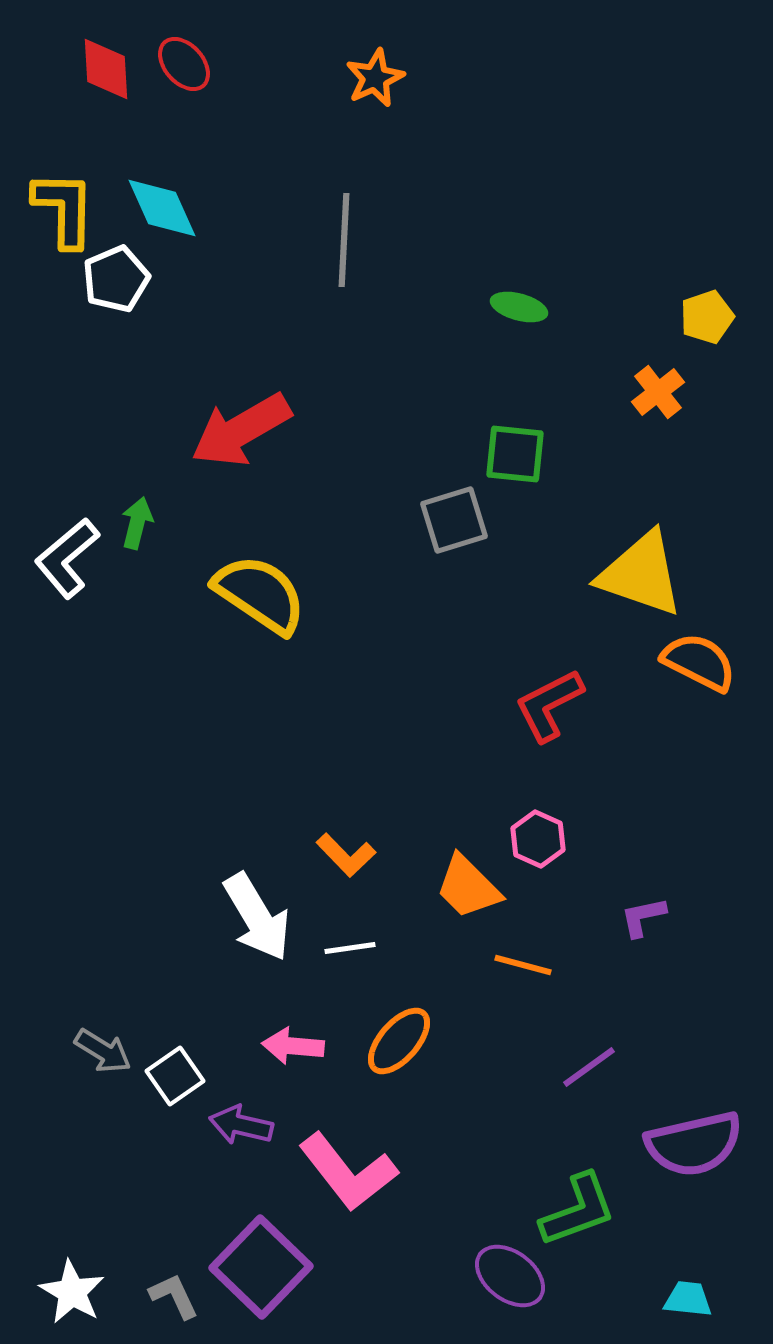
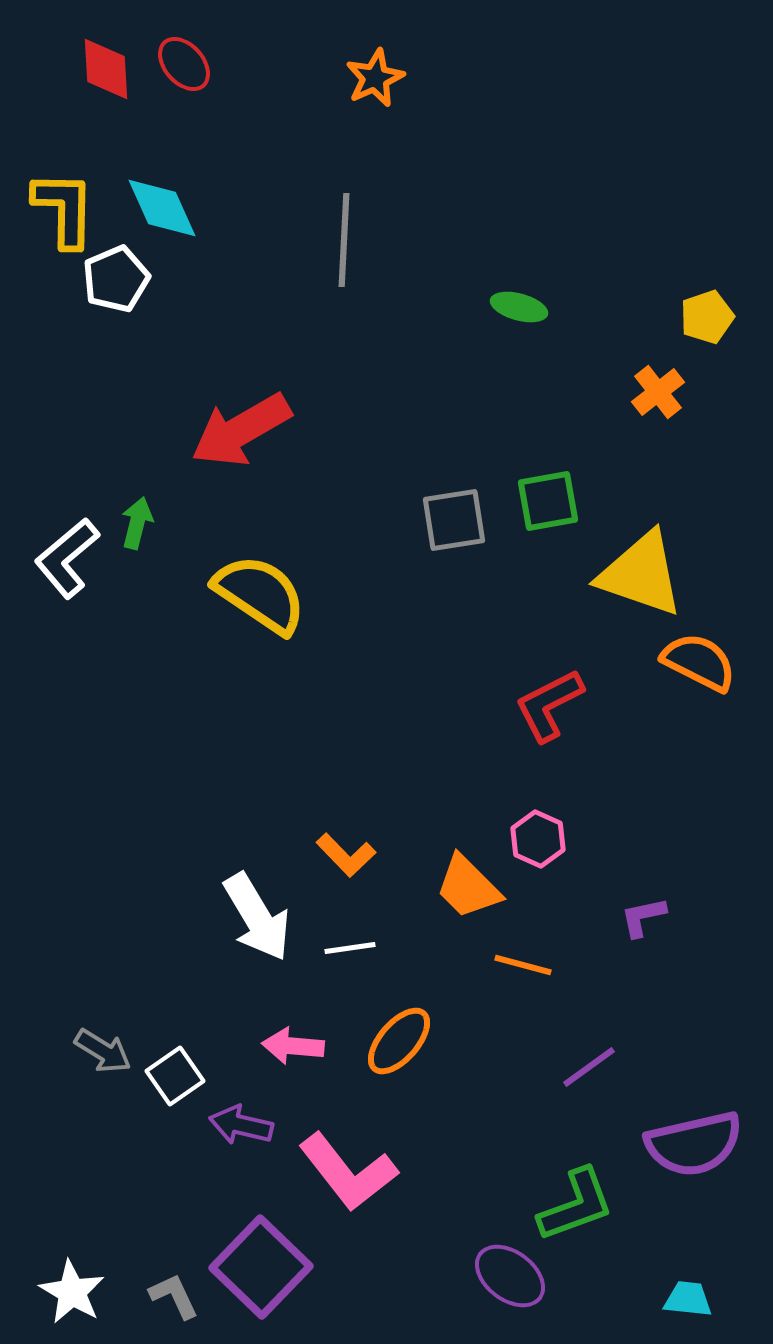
green square: moved 33 px right, 47 px down; rotated 16 degrees counterclockwise
gray square: rotated 8 degrees clockwise
green L-shape: moved 2 px left, 5 px up
